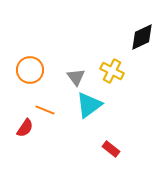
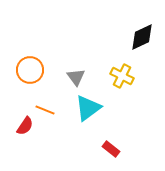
yellow cross: moved 10 px right, 5 px down
cyan triangle: moved 1 px left, 3 px down
red semicircle: moved 2 px up
